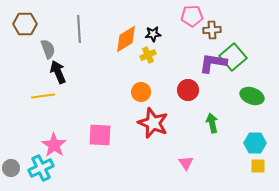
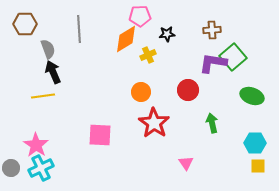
pink pentagon: moved 52 px left
black star: moved 14 px right
black arrow: moved 5 px left
red star: moved 1 px right; rotated 12 degrees clockwise
pink star: moved 18 px left
